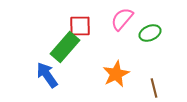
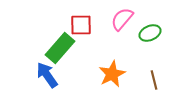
red square: moved 1 px right, 1 px up
green rectangle: moved 5 px left, 1 px down
orange star: moved 4 px left
brown line: moved 8 px up
